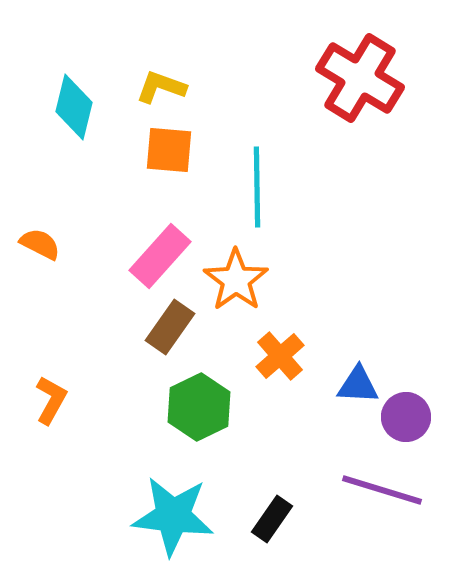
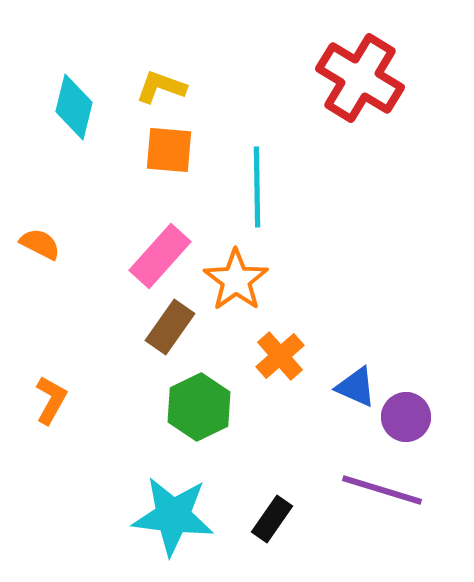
blue triangle: moved 2 px left, 2 px down; rotated 21 degrees clockwise
